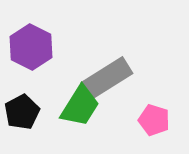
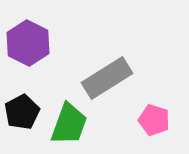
purple hexagon: moved 3 px left, 4 px up
green trapezoid: moved 11 px left, 18 px down; rotated 12 degrees counterclockwise
